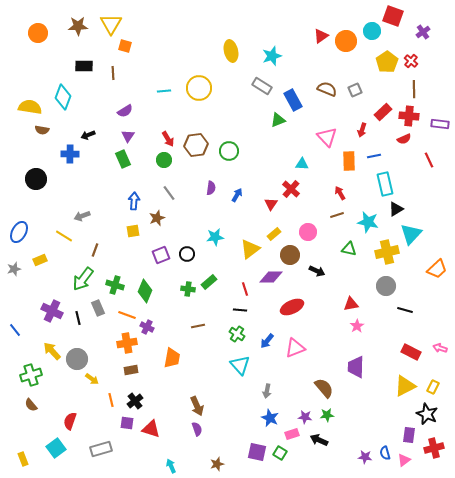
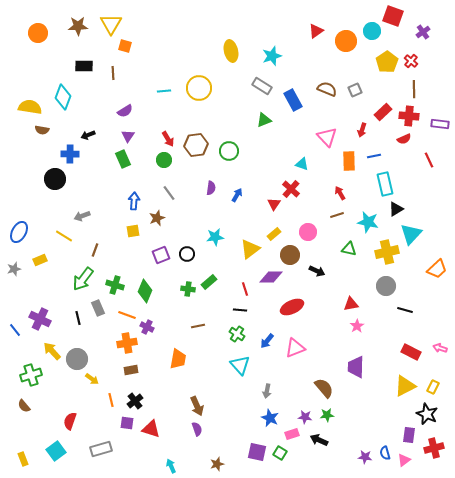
red triangle at (321, 36): moved 5 px left, 5 px up
green triangle at (278, 120): moved 14 px left
cyan triangle at (302, 164): rotated 16 degrees clockwise
black circle at (36, 179): moved 19 px right
red triangle at (271, 204): moved 3 px right
purple cross at (52, 311): moved 12 px left, 8 px down
orange trapezoid at (172, 358): moved 6 px right, 1 px down
brown semicircle at (31, 405): moved 7 px left, 1 px down
cyan square at (56, 448): moved 3 px down
